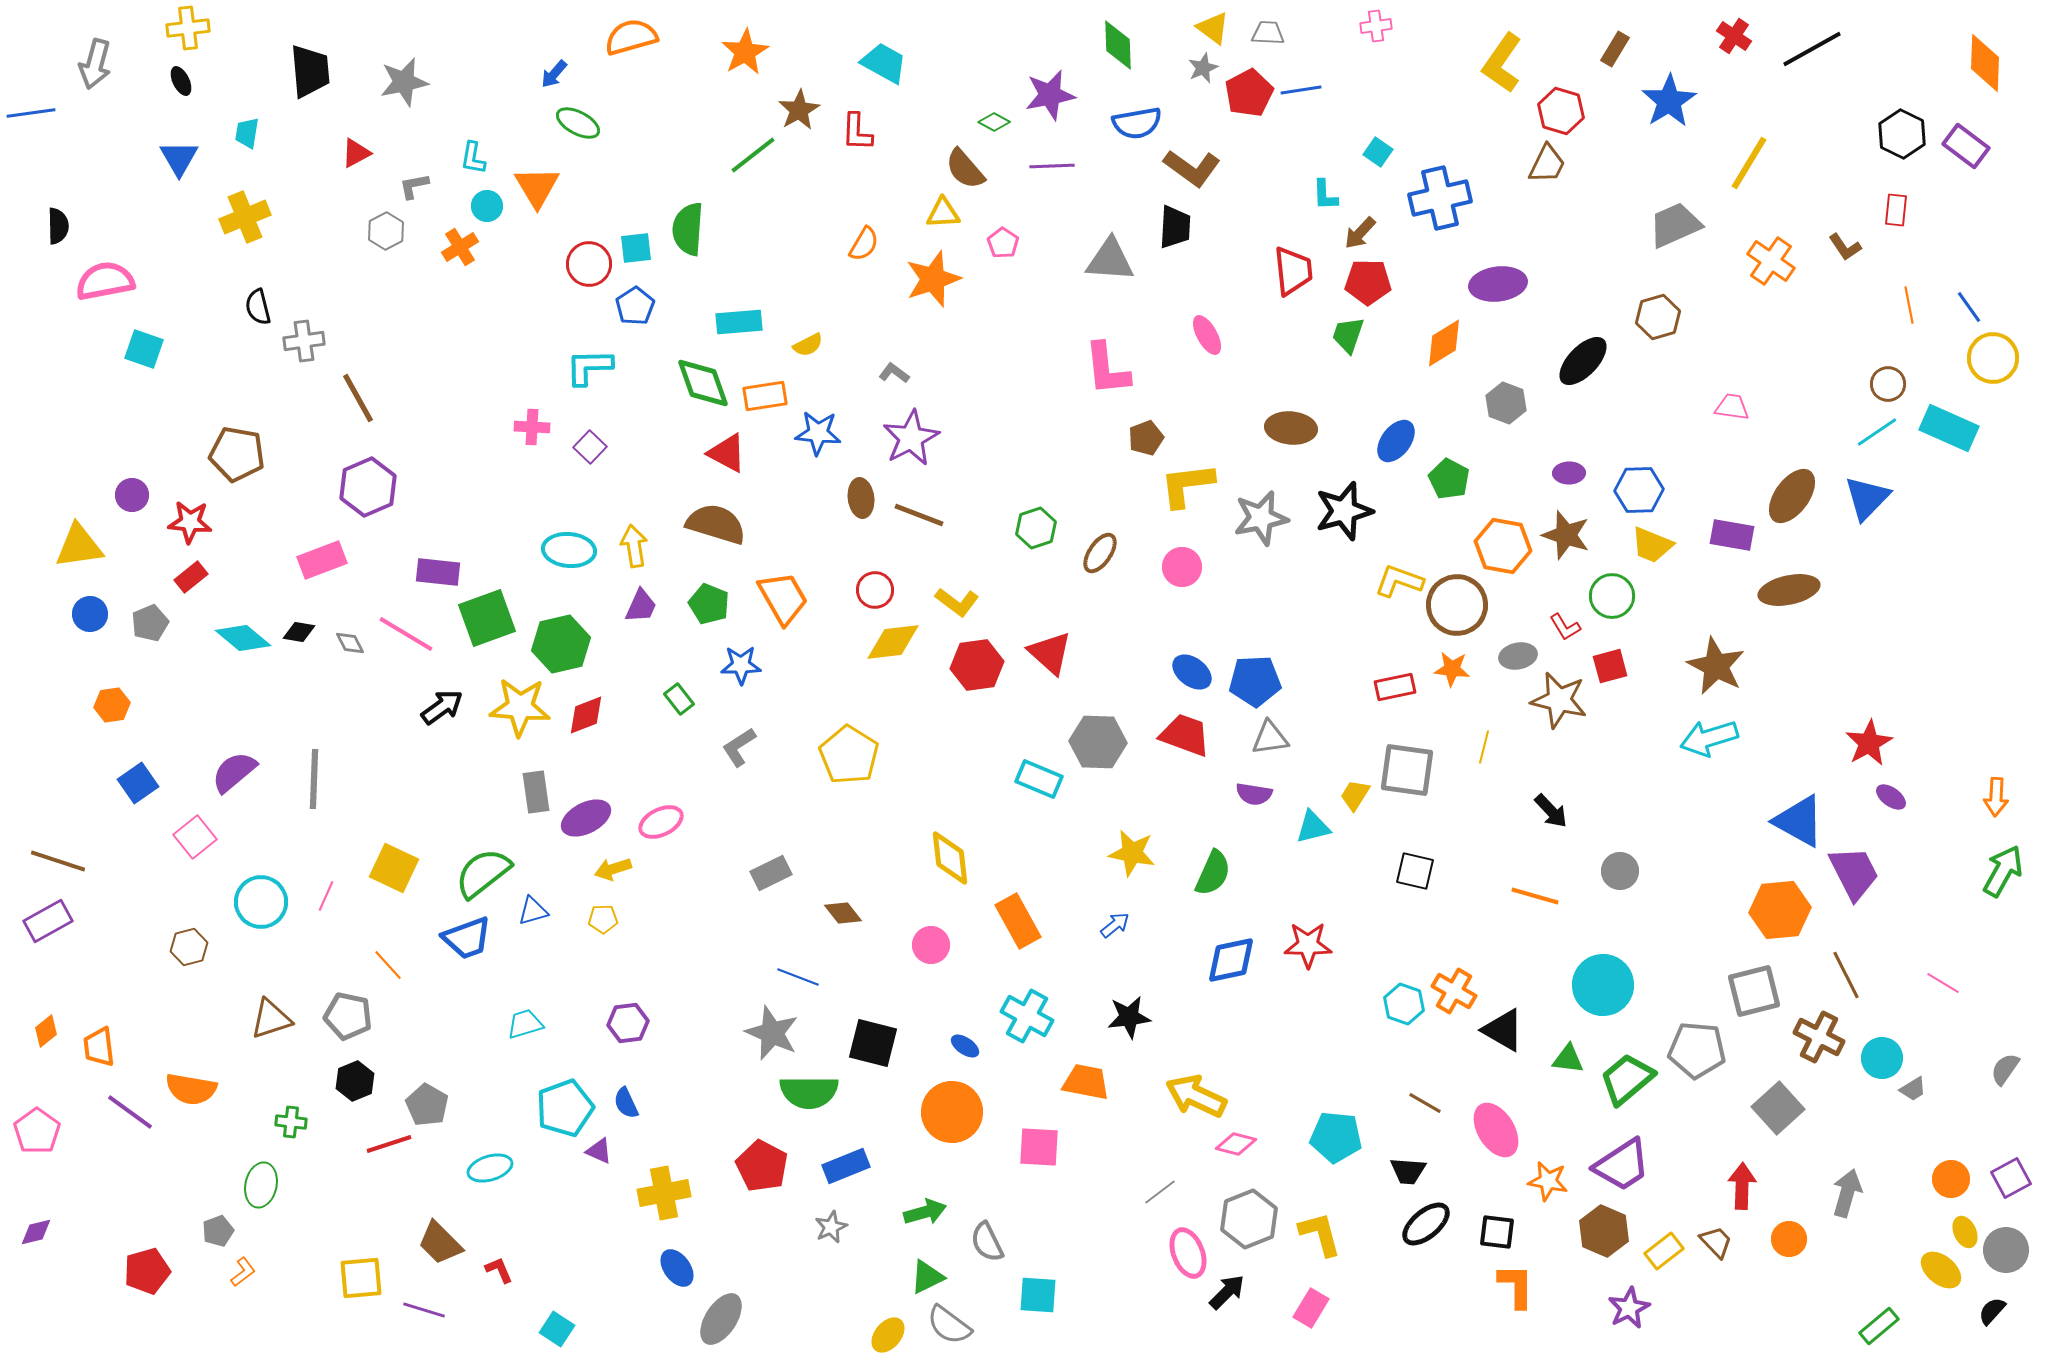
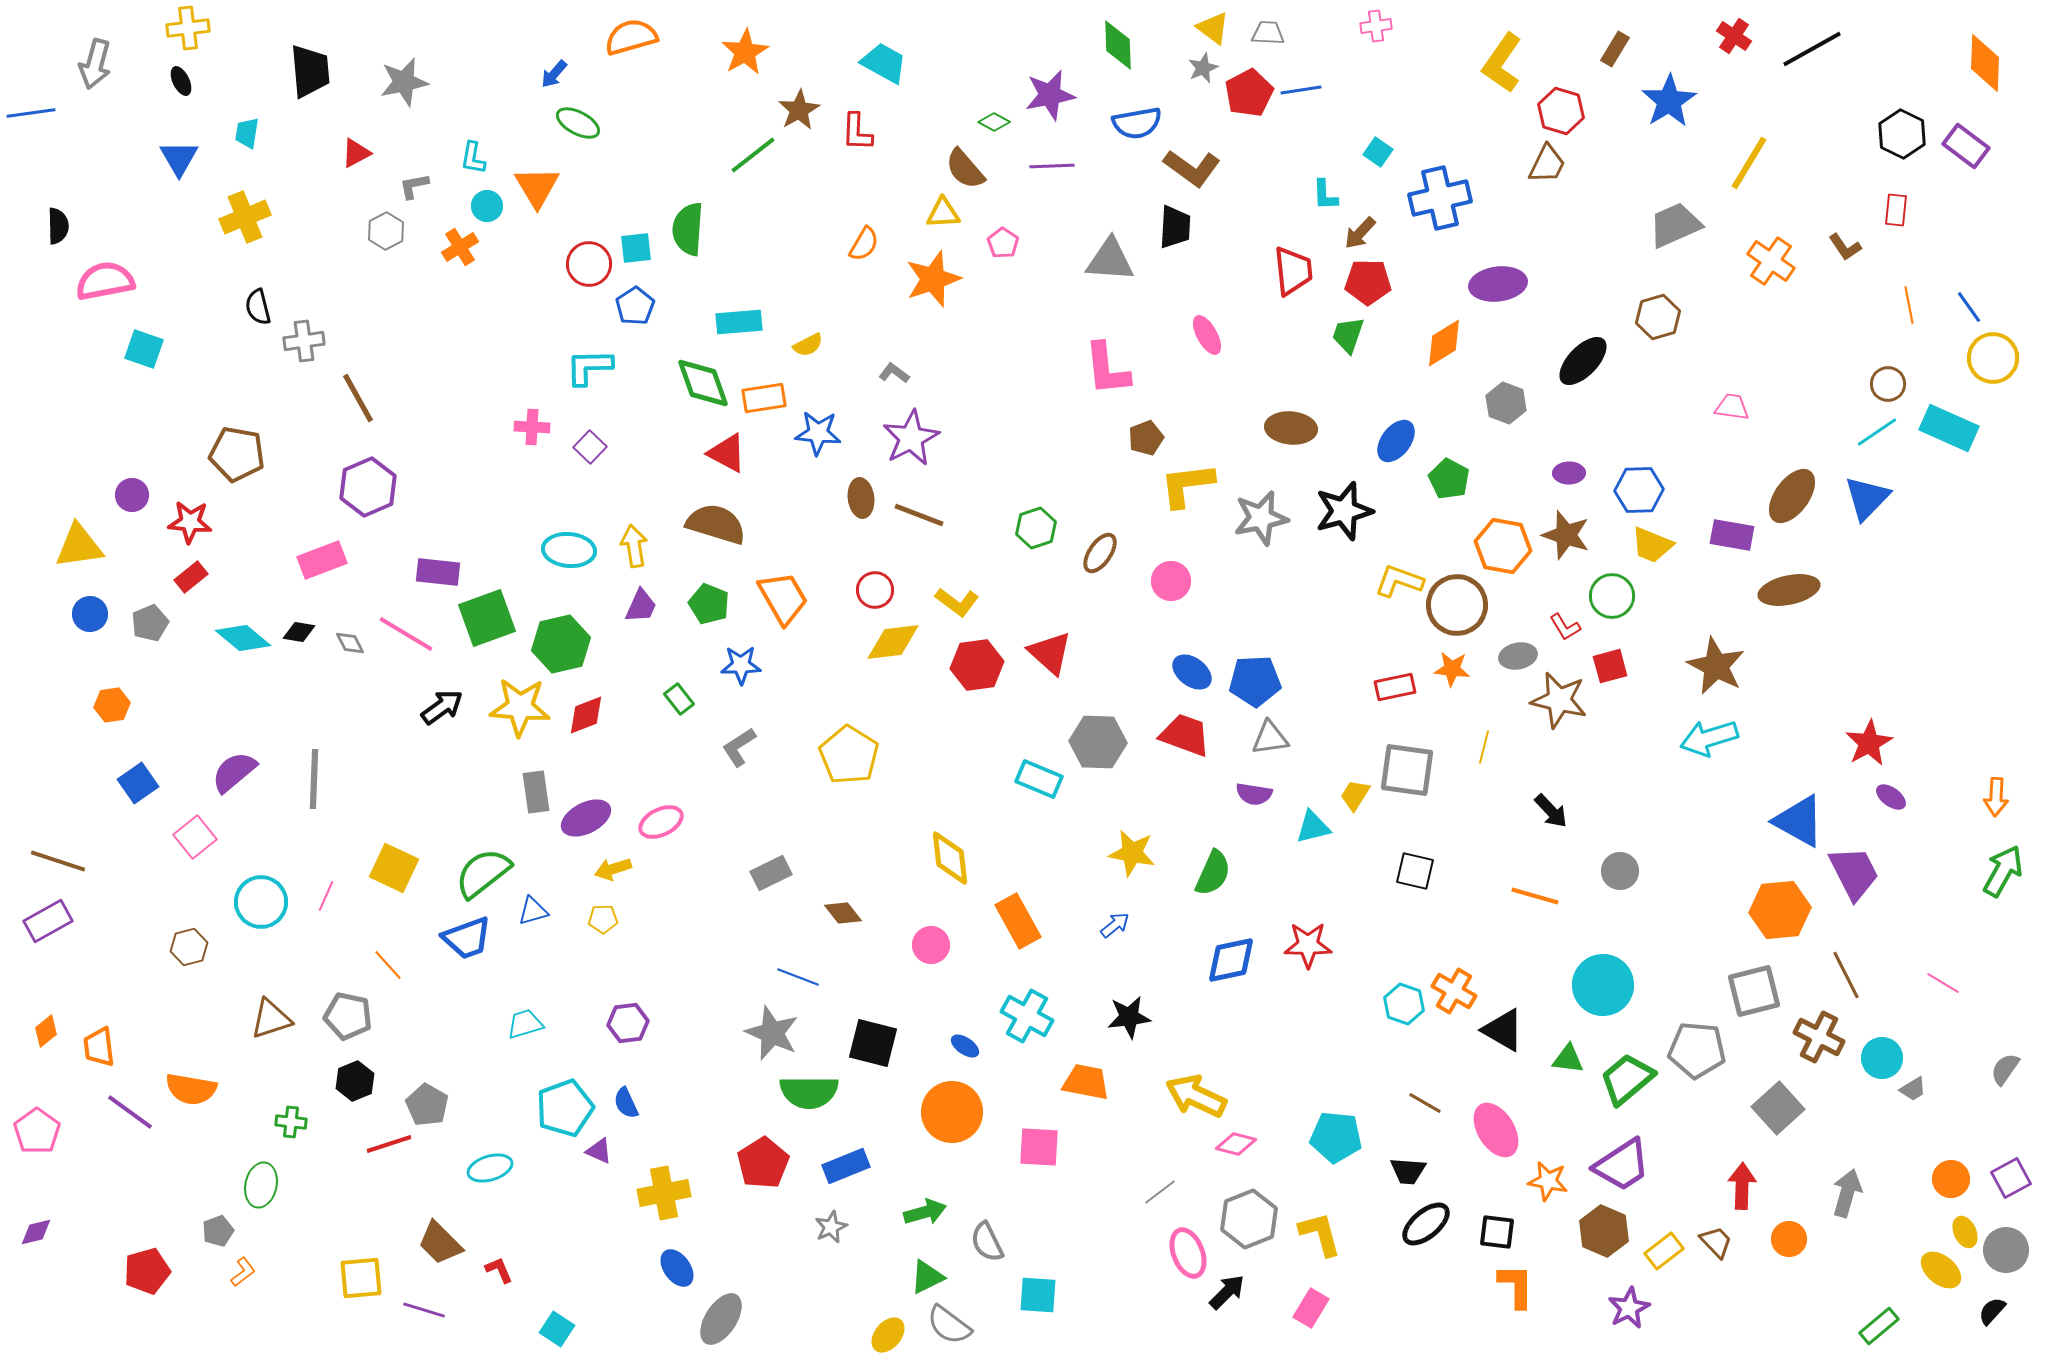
orange rectangle at (765, 396): moved 1 px left, 2 px down
pink circle at (1182, 567): moved 11 px left, 14 px down
red pentagon at (762, 1166): moved 1 px right, 3 px up; rotated 12 degrees clockwise
